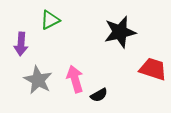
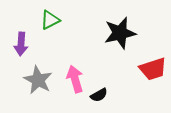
black star: moved 1 px down
red trapezoid: rotated 144 degrees clockwise
